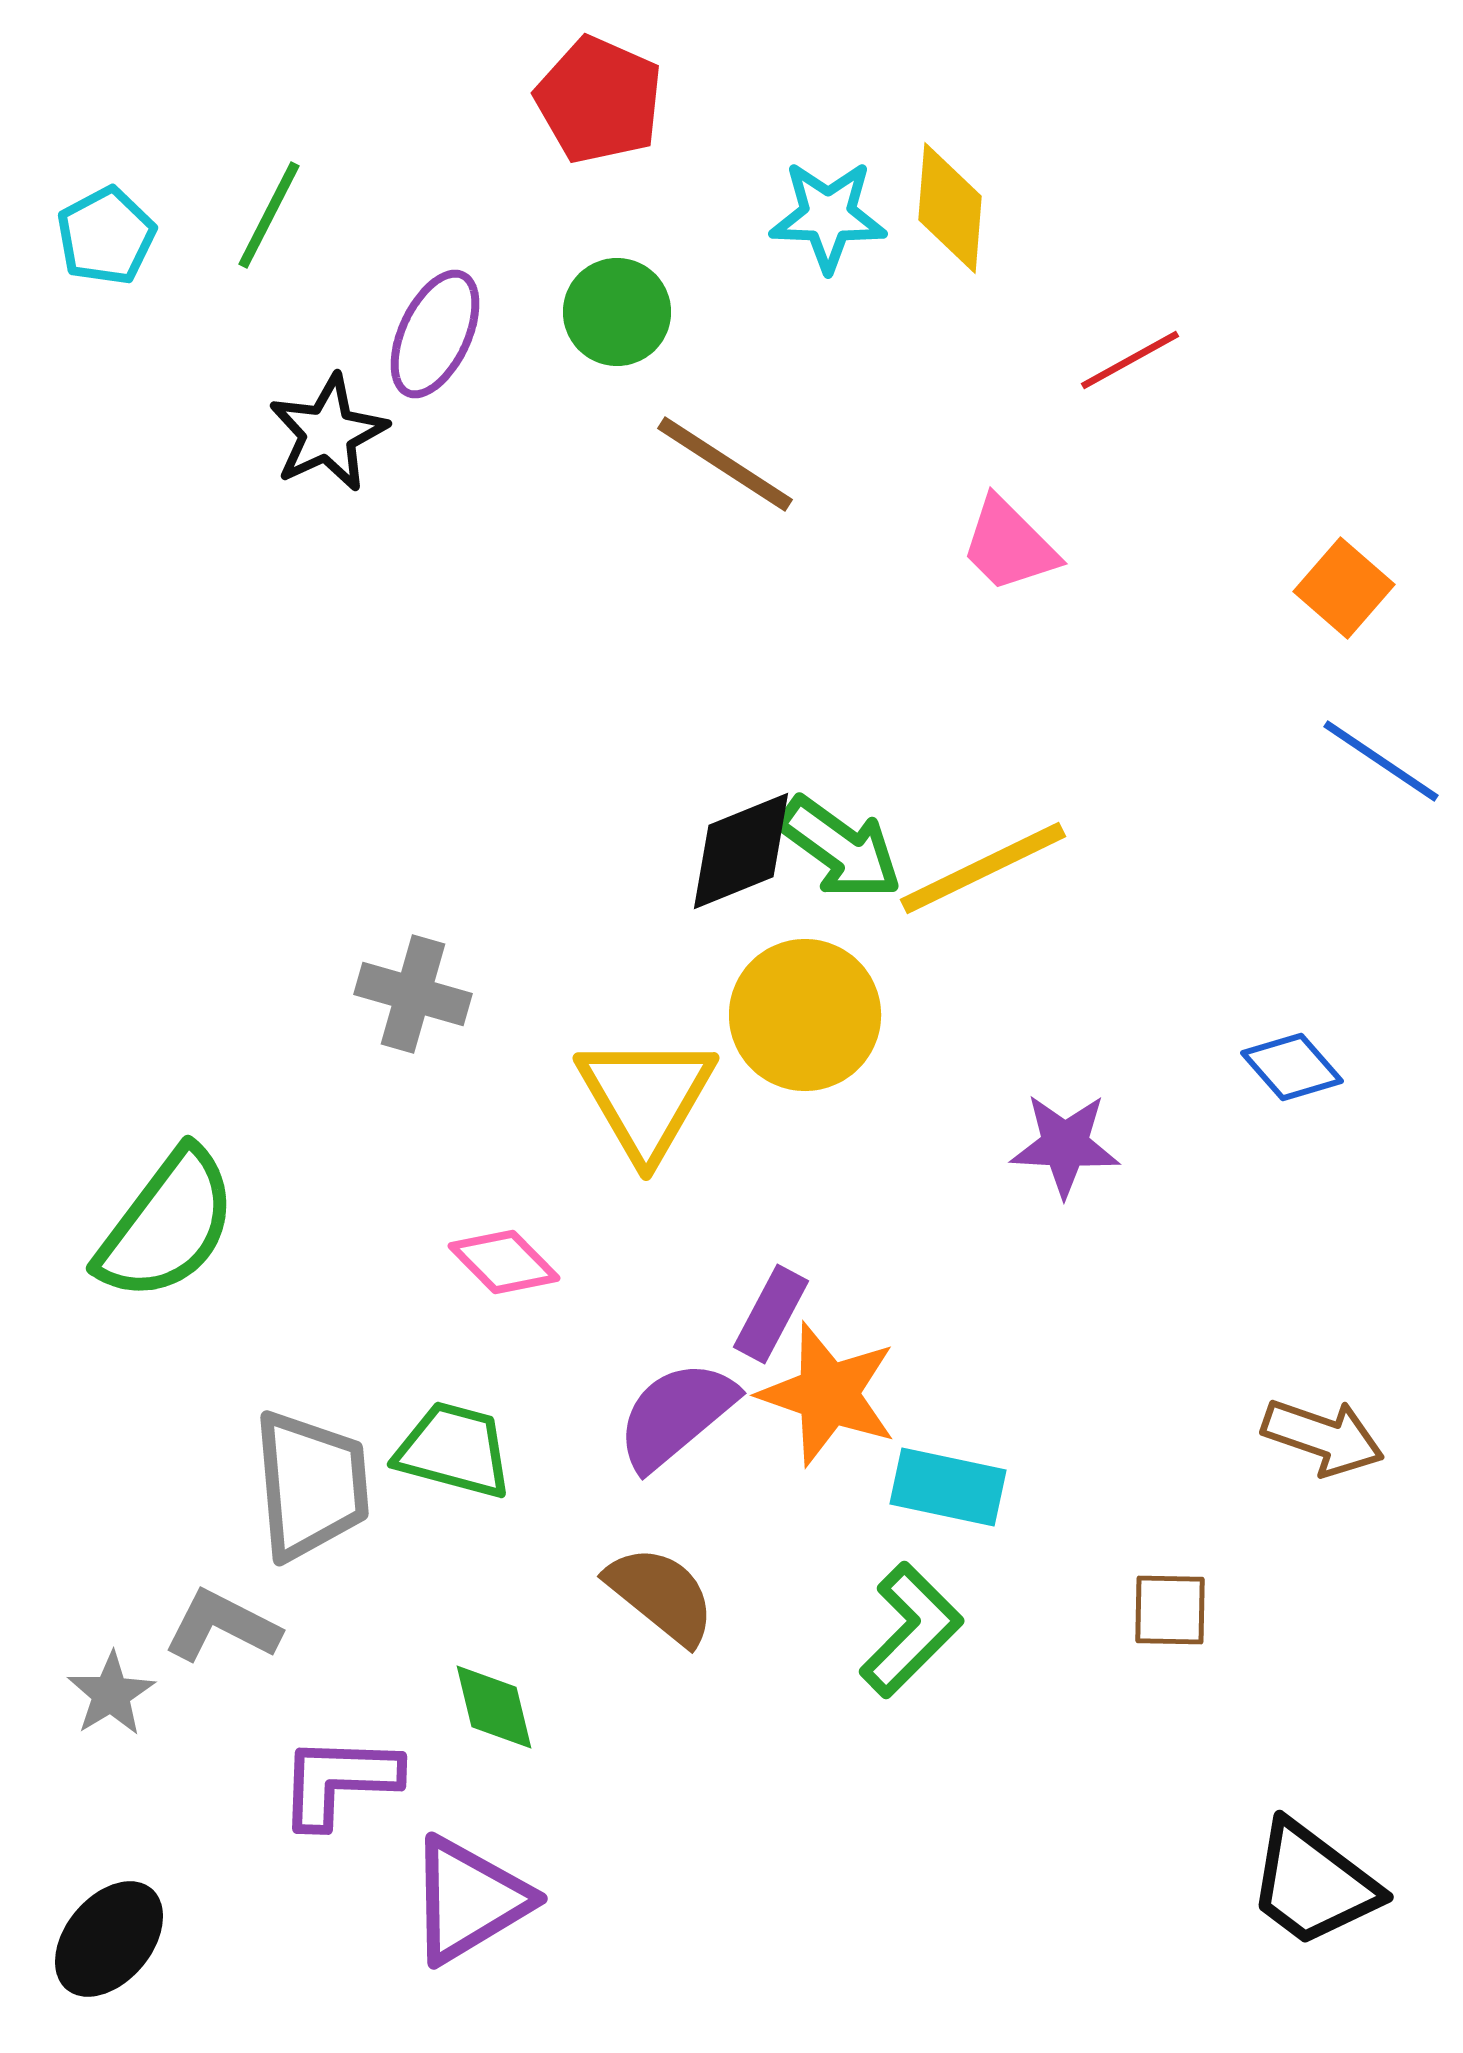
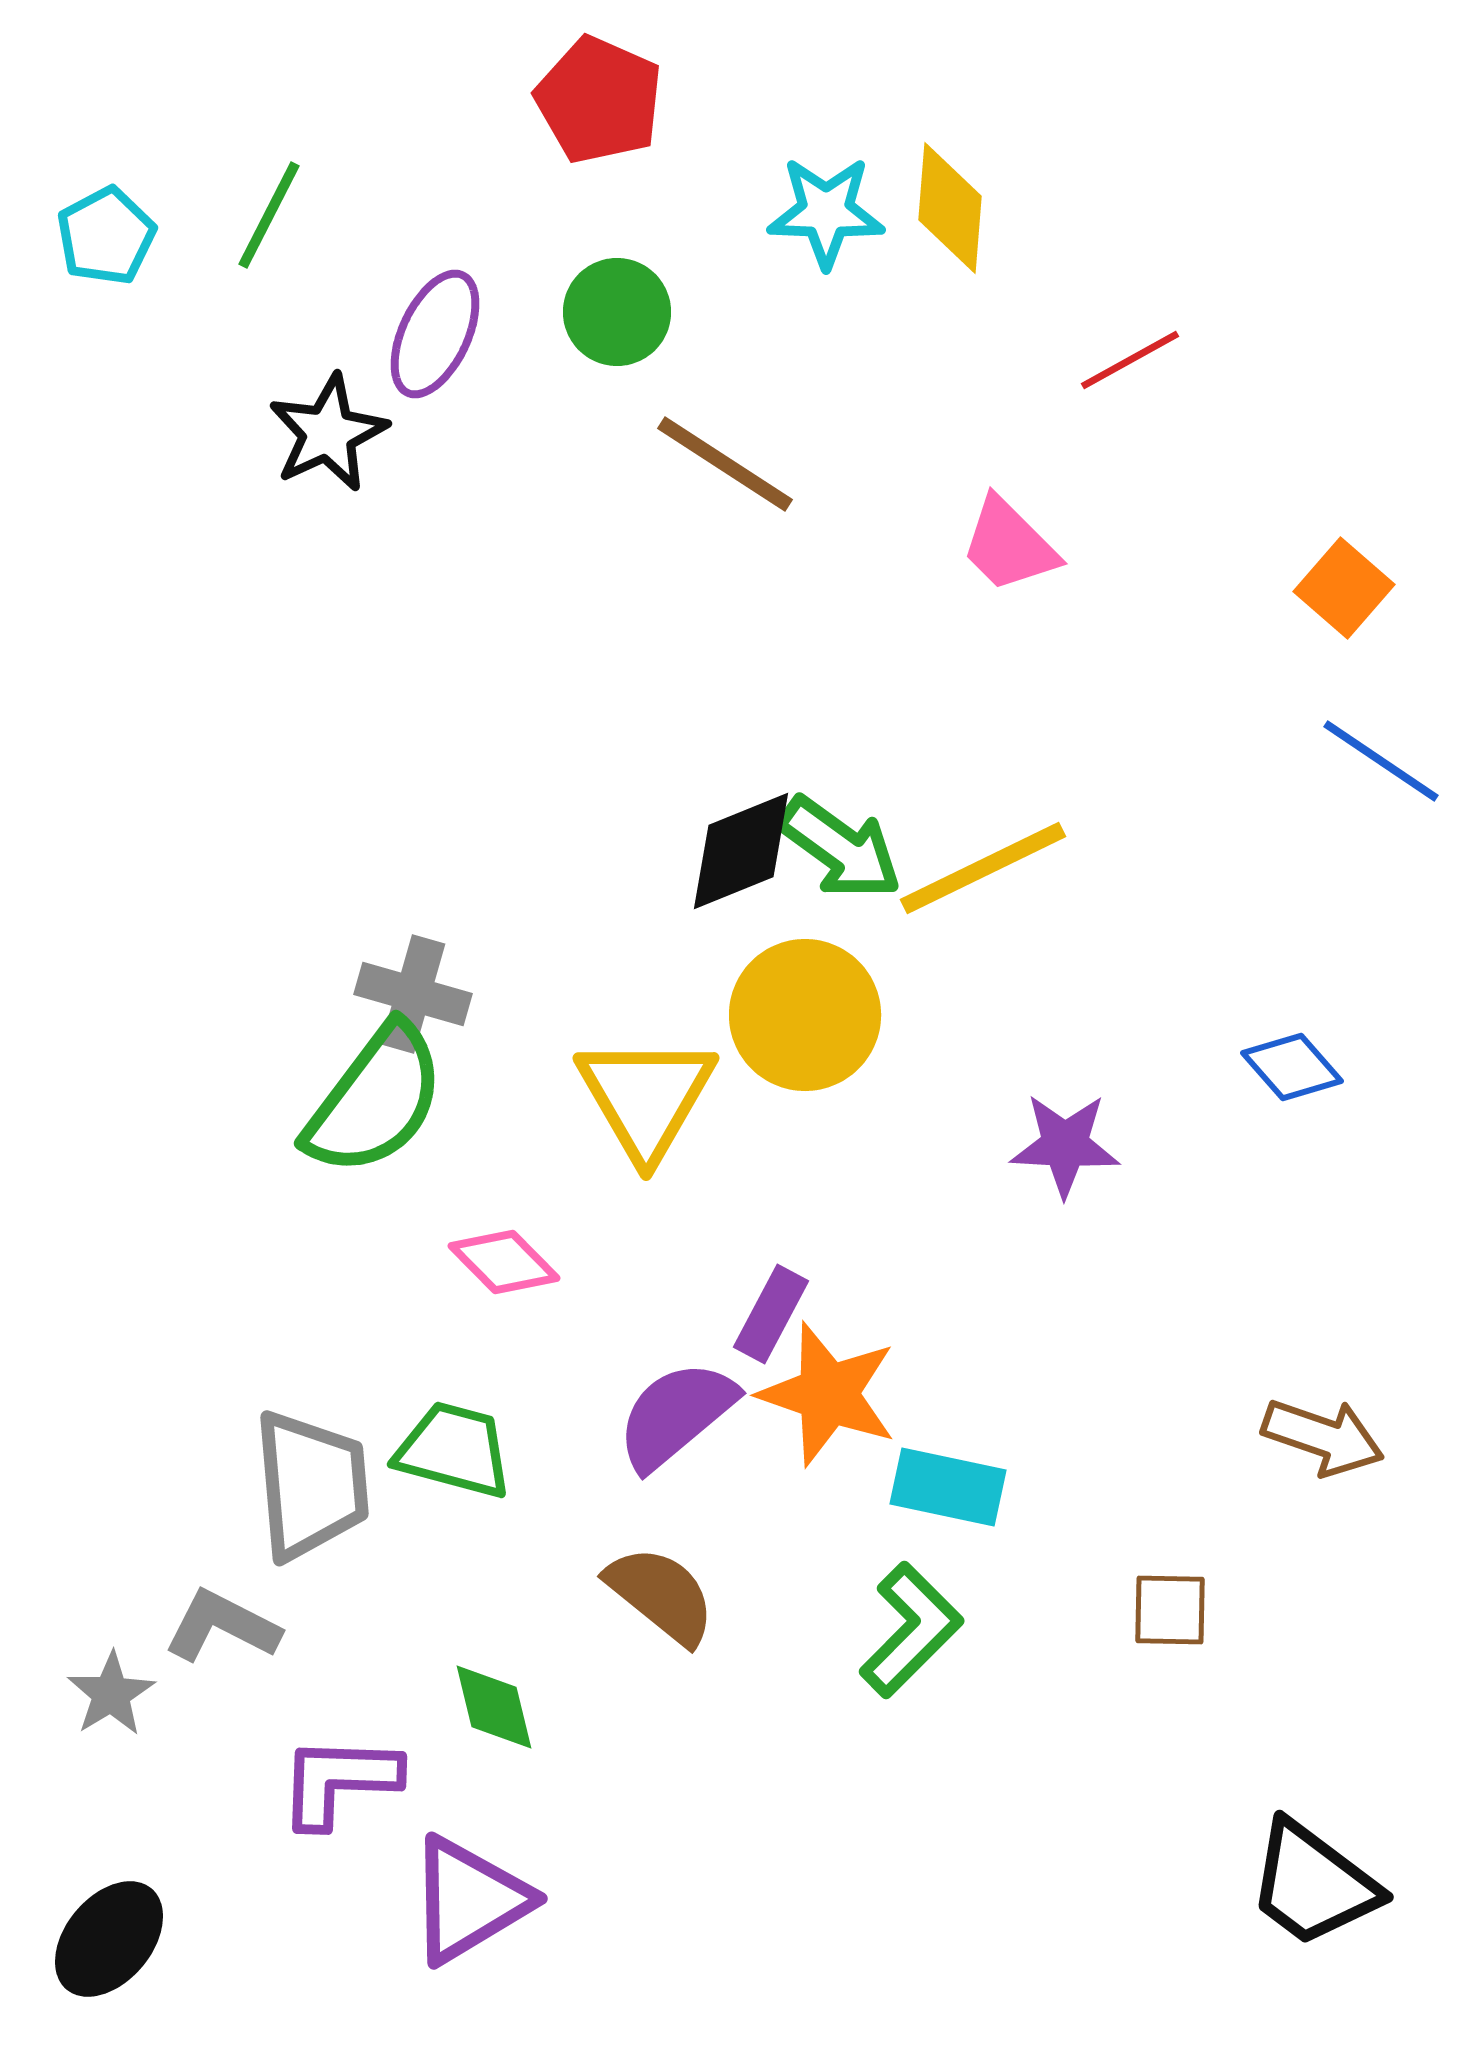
cyan star: moved 2 px left, 4 px up
green semicircle: moved 208 px right, 125 px up
